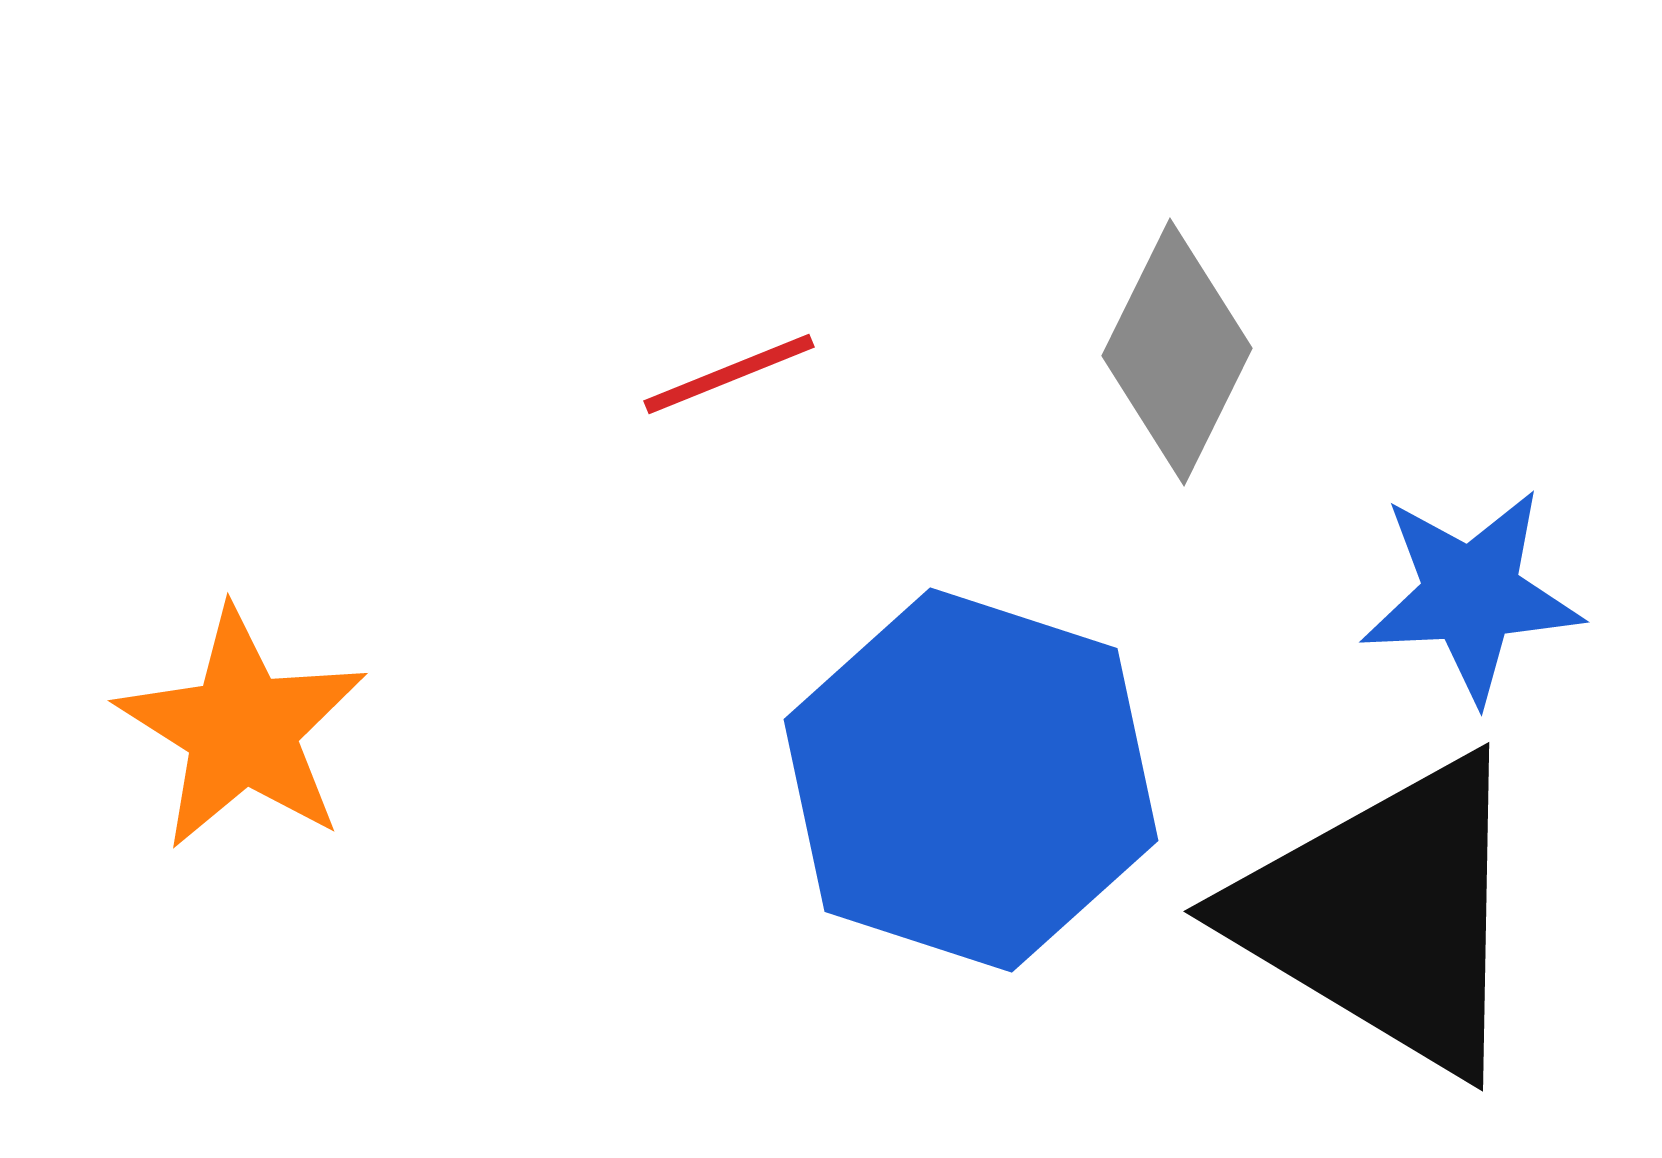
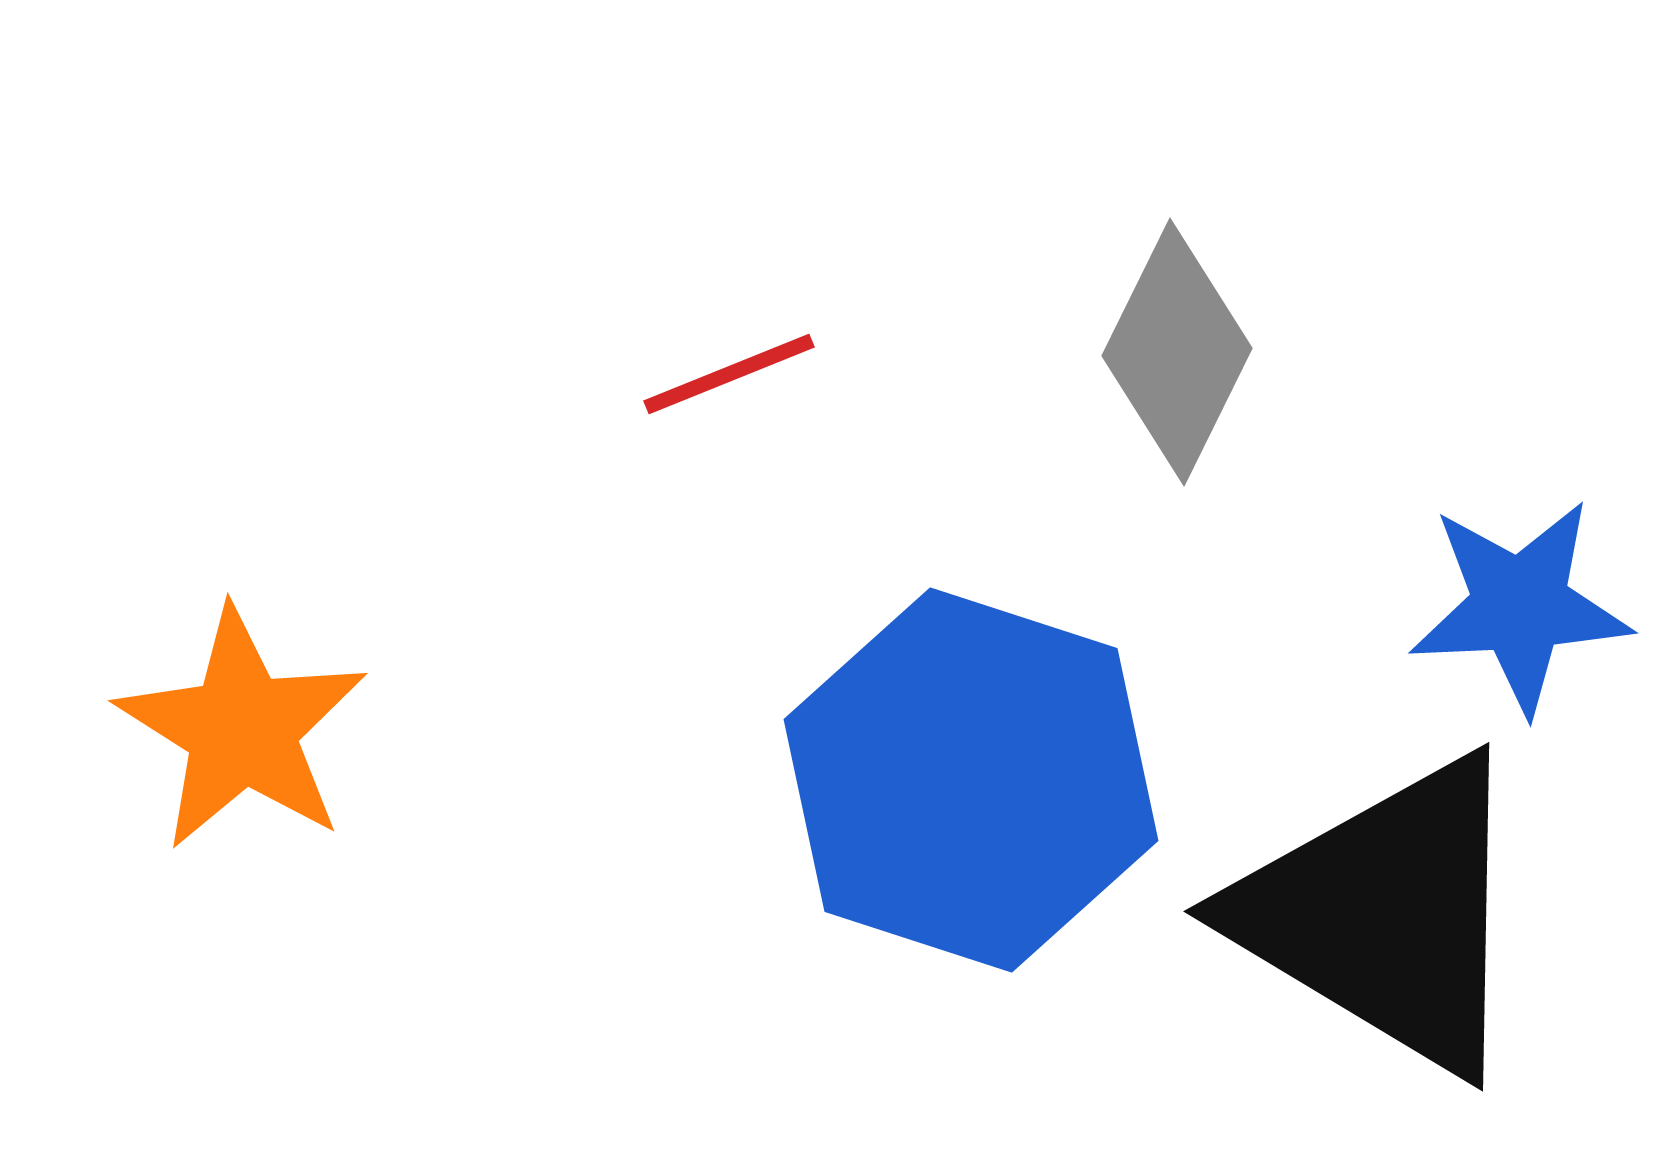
blue star: moved 49 px right, 11 px down
